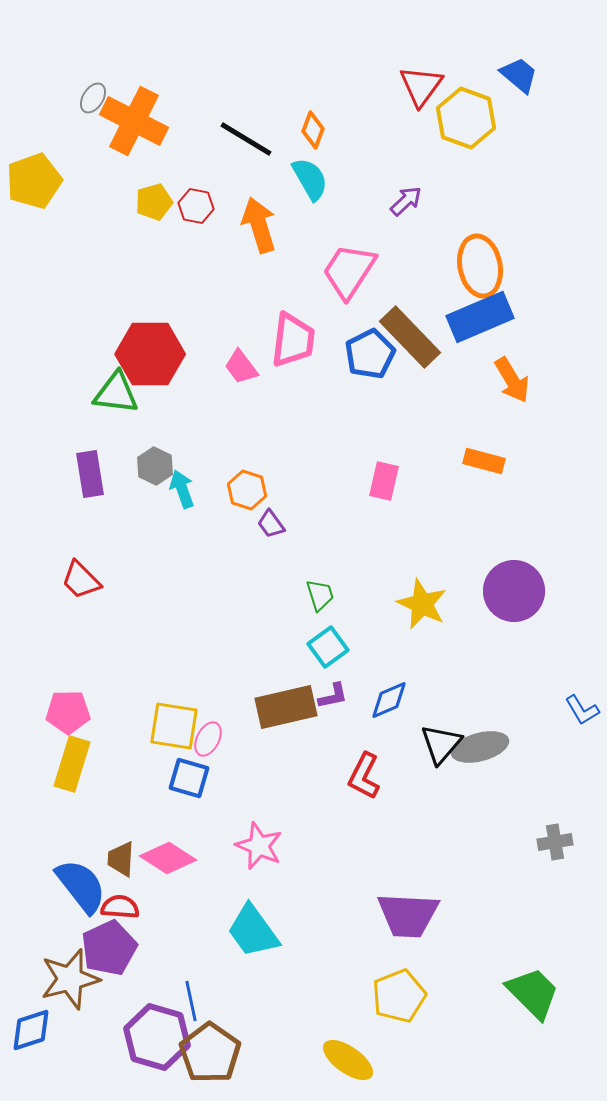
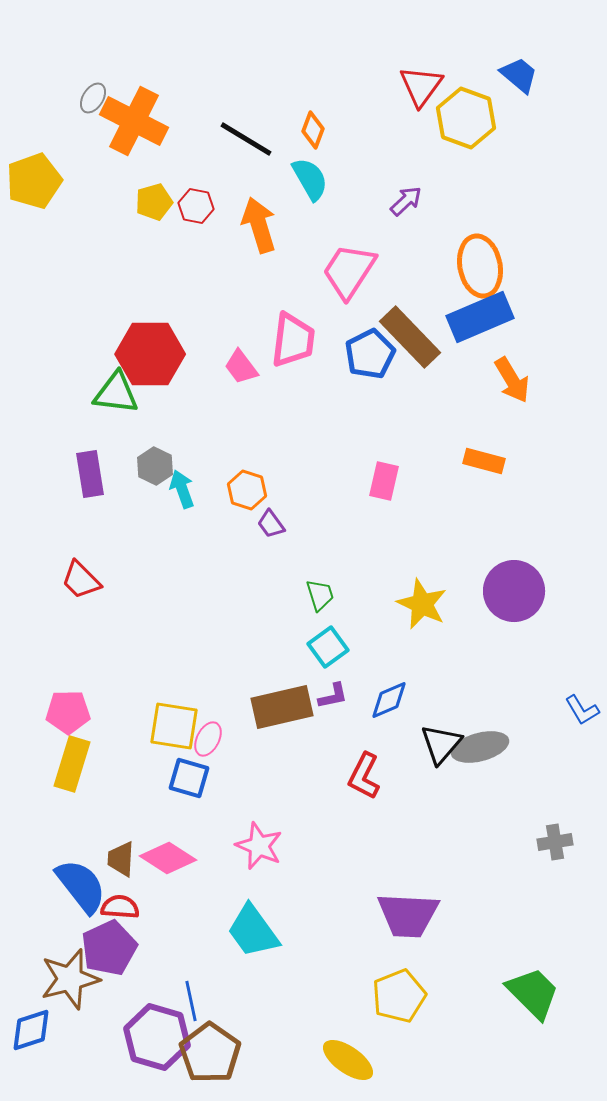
brown rectangle at (286, 707): moved 4 px left
